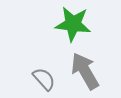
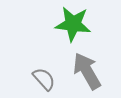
gray arrow: moved 2 px right
